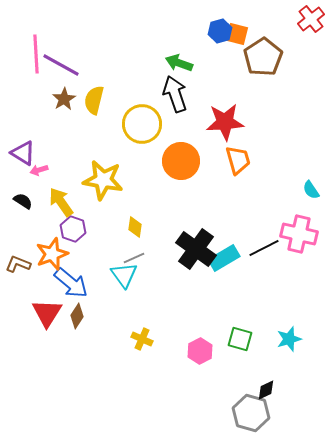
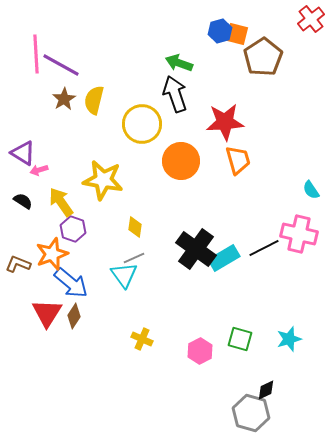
brown diamond: moved 3 px left
